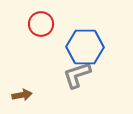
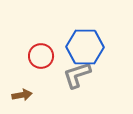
red circle: moved 32 px down
